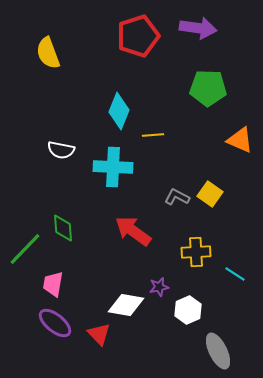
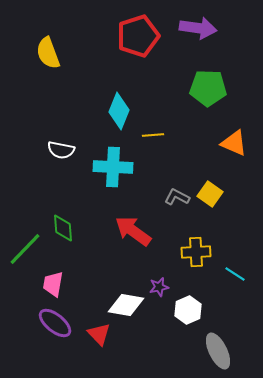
orange triangle: moved 6 px left, 3 px down
